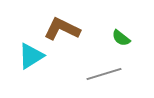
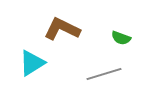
green semicircle: rotated 18 degrees counterclockwise
cyan triangle: moved 1 px right, 7 px down
